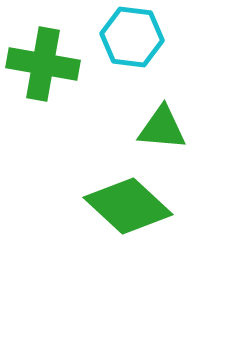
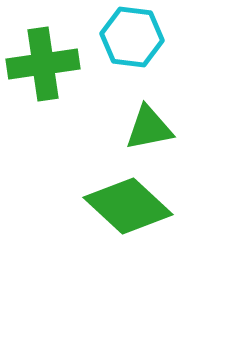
green cross: rotated 18 degrees counterclockwise
green triangle: moved 13 px left; rotated 16 degrees counterclockwise
